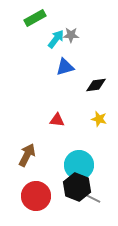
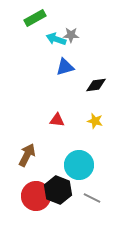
cyan arrow: rotated 108 degrees counterclockwise
yellow star: moved 4 px left, 2 px down
black hexagon: moved 19 px left, 3 px down
